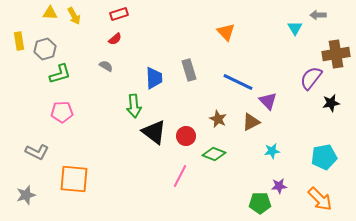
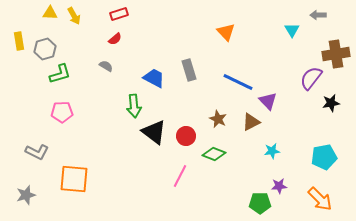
cyan triangle: moved 3 px left, 2 px down
blue trapezoid: rotated 60 degrees counterclockwise
